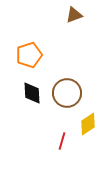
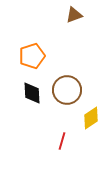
orange pentagon: moved 3 px right, 1 px down
brown circle: moved 3 px up
yellow diamond: moved 3 px right, 6 px up
